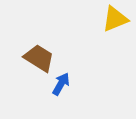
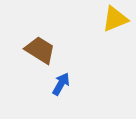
brown trapezoid: moved 1 px right, 8 px up
